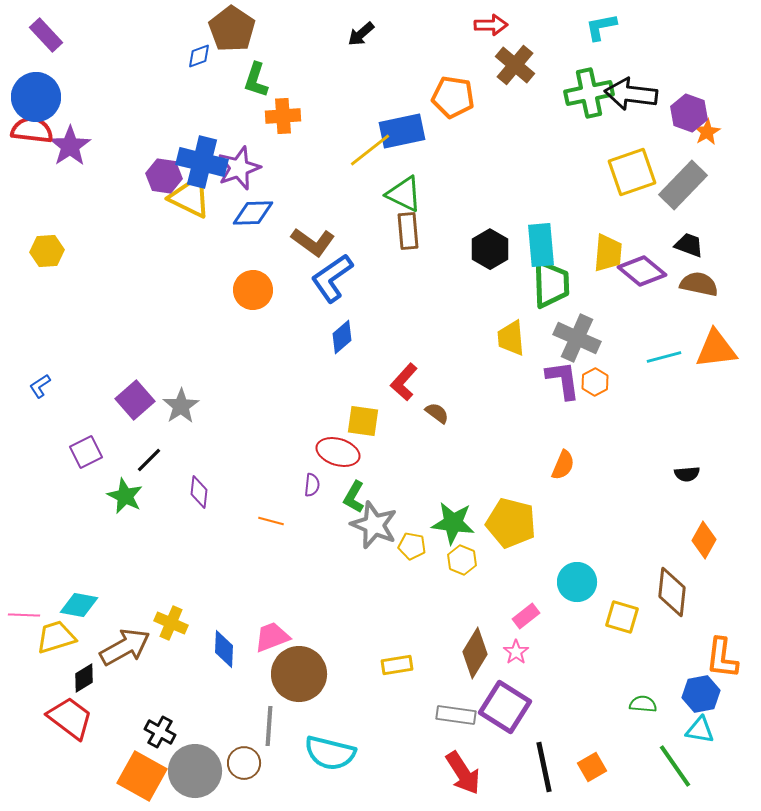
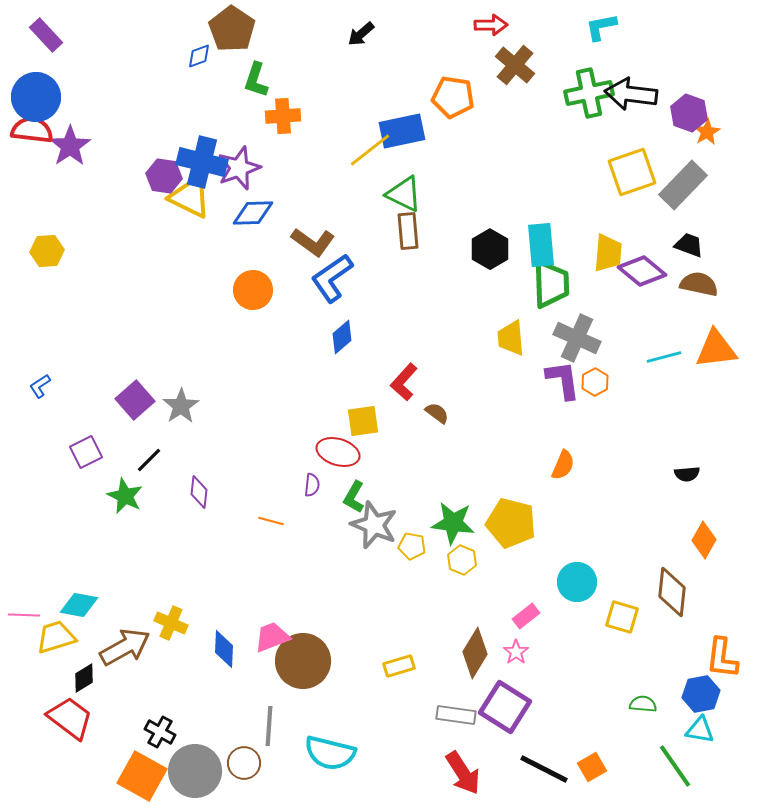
yellow square at (363, 421): rotated 16 degrees counterclockwise
yellow rectangle at (397, 665): moved 2 px right, 1 px down; rotated 8 degrees counterclockwise
brown circle at (299, 674): moved 4 px right, 13 px up
black line at (544, 767): moved 2 px down; rotated 51 degrees counterclockwise
